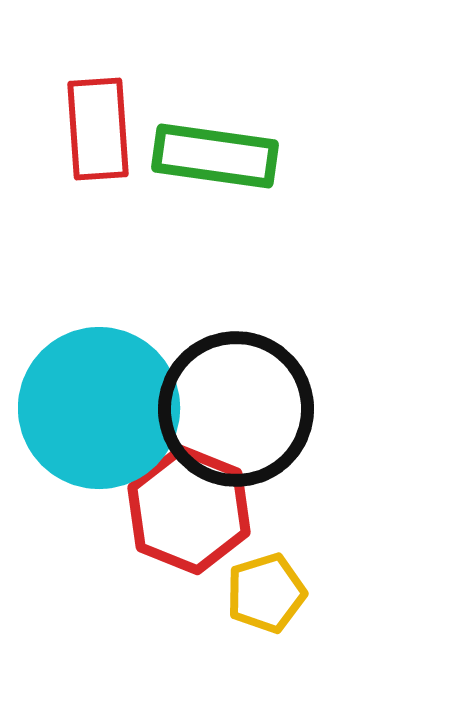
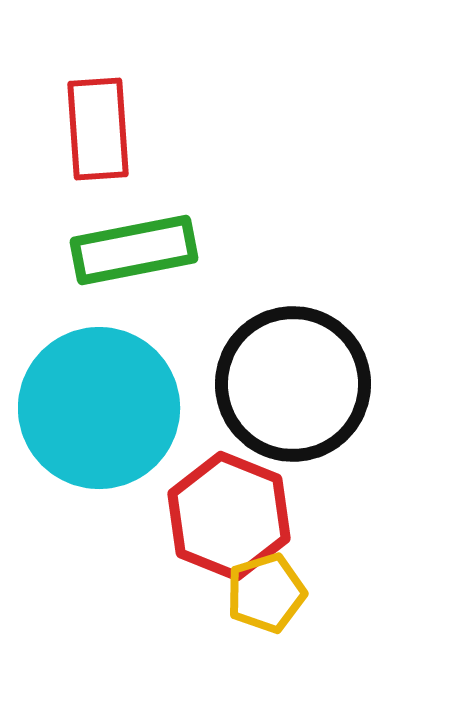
green rectangle: moved 81 px left, 94 px down; rotated 19 degrees counterclockwise
black circle: moved 57 px right, 25 px up
red hexagon: moved 40 px right, 6 px down
